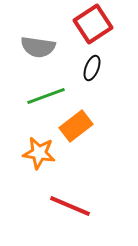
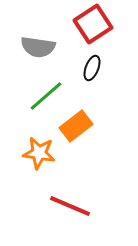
green line: rotated 21 degrees counterclockwise
